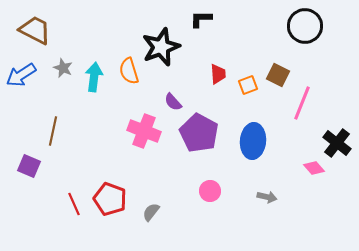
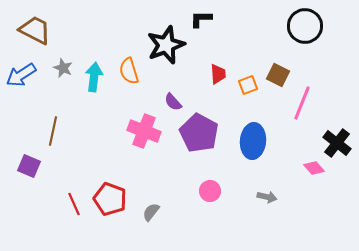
black star: moved 5 px right, 2 px up
